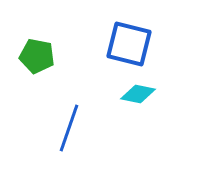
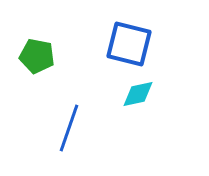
cyan diamond: rotated 24 degrees counterclockwise
